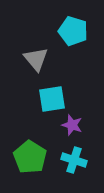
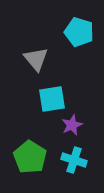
cyan pentagon: moved 6 px right, 1 px down
purple star: rotated 30 degrees clockwise
